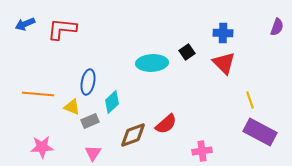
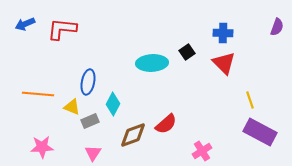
cyan diamond: moved 1 px right, 2 px down; rotated 20 degrees counterclockwise
pink cross: rotated 24 degrees counterclockwise
